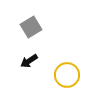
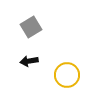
black arrow: rotated 24 degrees clockwise
